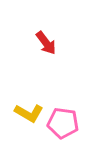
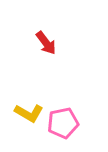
pink pentagon: rotated 20 degrees counterclockwise
